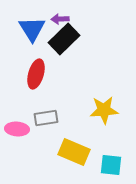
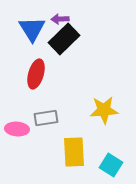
yellow rectangle: rotated 64 degrees clockwise
cyan square: rotated 25 degrees clockwise
